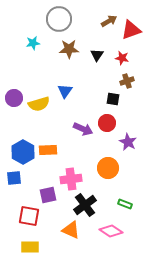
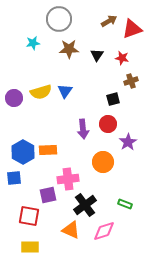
red triangle: moved 1 px right, 1 px up
brown cross: moved 4 px right
black square: rotated 24 degrees counterclockwise
yellow semicircle: moved 2 px right, 12 px up
red circle: moved 1 px right, 1 px down
purple arrow: rotated 60 degrees clockwise
purple star: rotated 12 degrees clockwise
orange circle: moved 5 px left, 6 px up
pink cross: moved 3 px left
pink diamond: moved 7 px left; rotated 50 degrees counterclockwise
